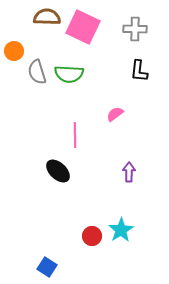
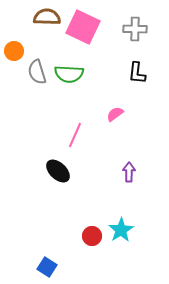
black L-shape: moved 2 px left, 2 px down
pink line: rotated 25 degrees clockwise
